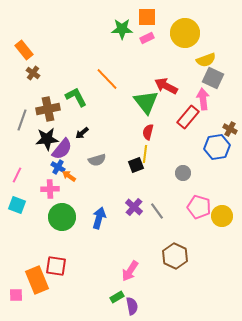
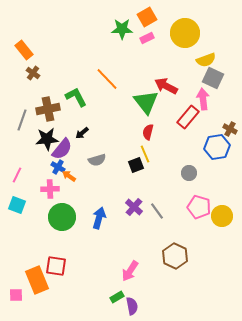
orange square at (147, 17): rotated 30 degrees counterclockwise
yellow line at (145, 154): rotated 30 degrees counterclockwise
gray circle at (183, 173): moved 6 px right
